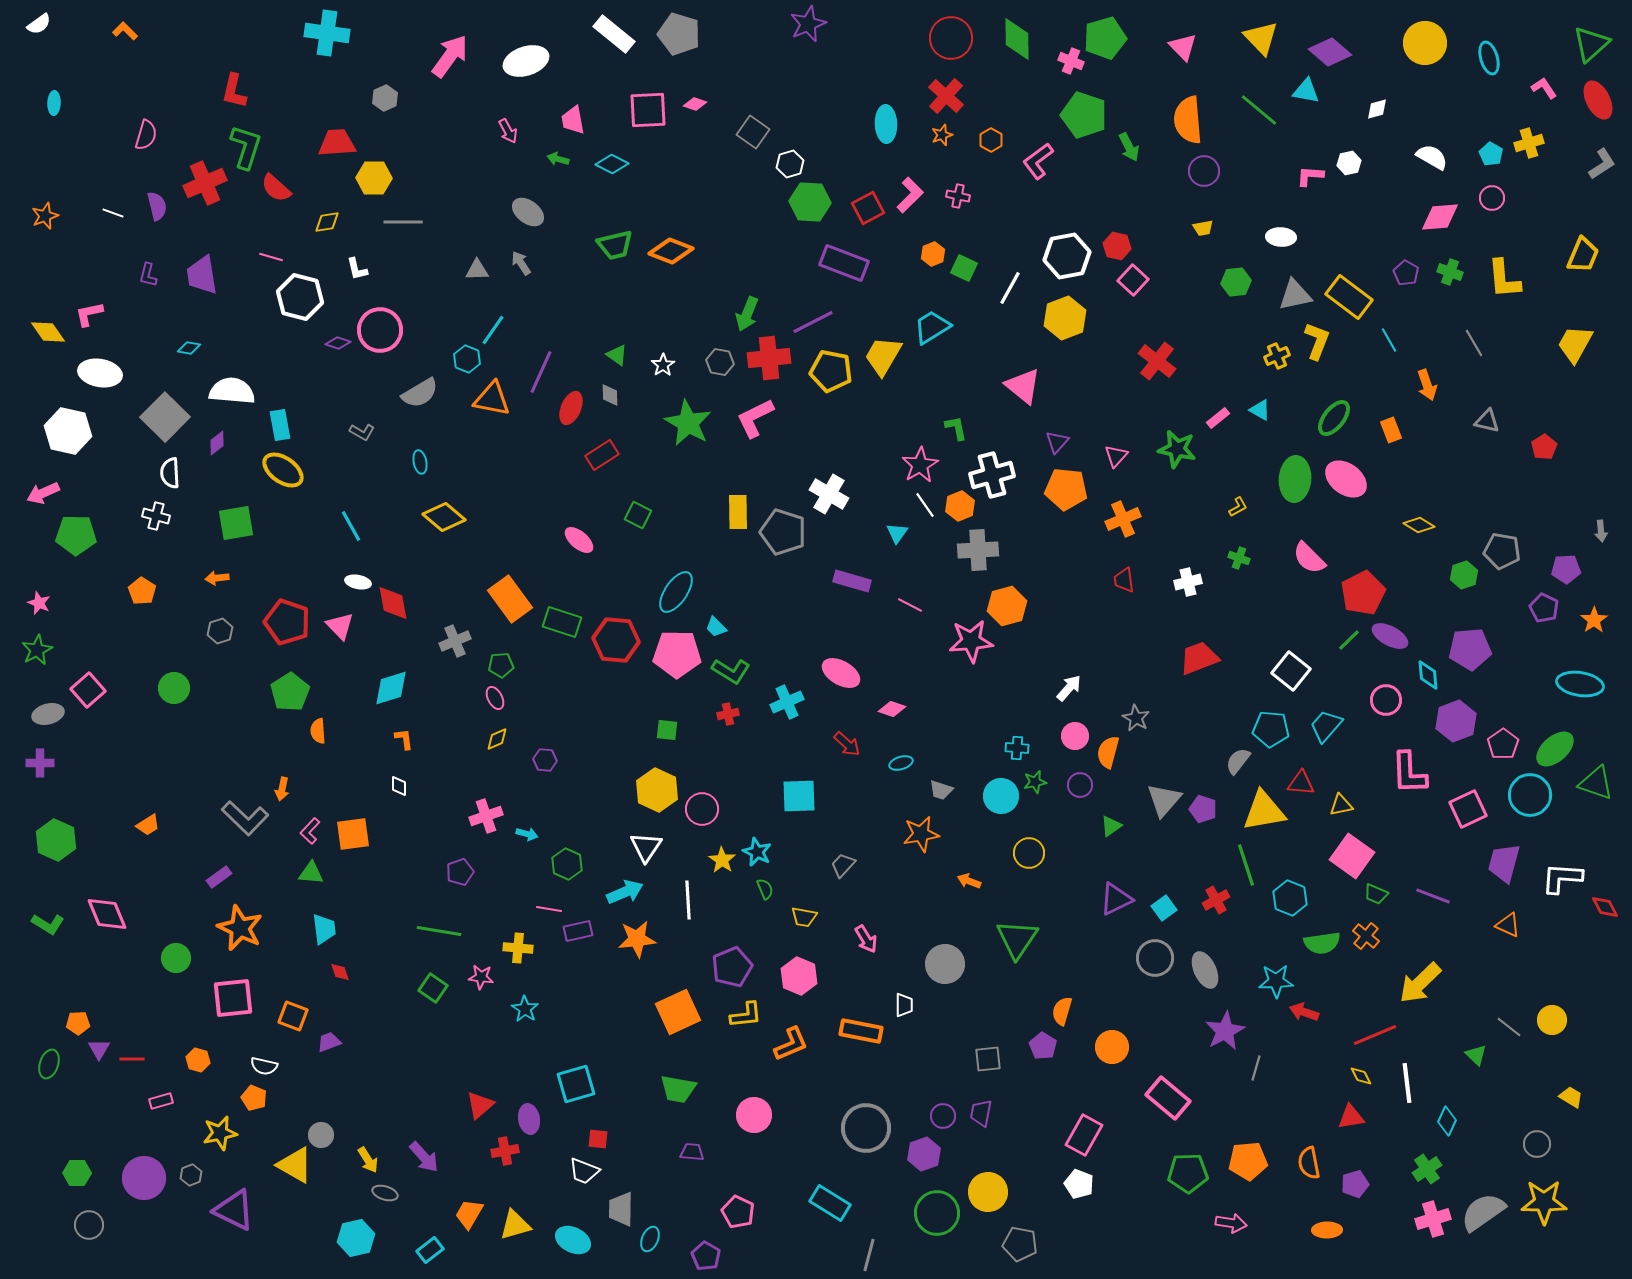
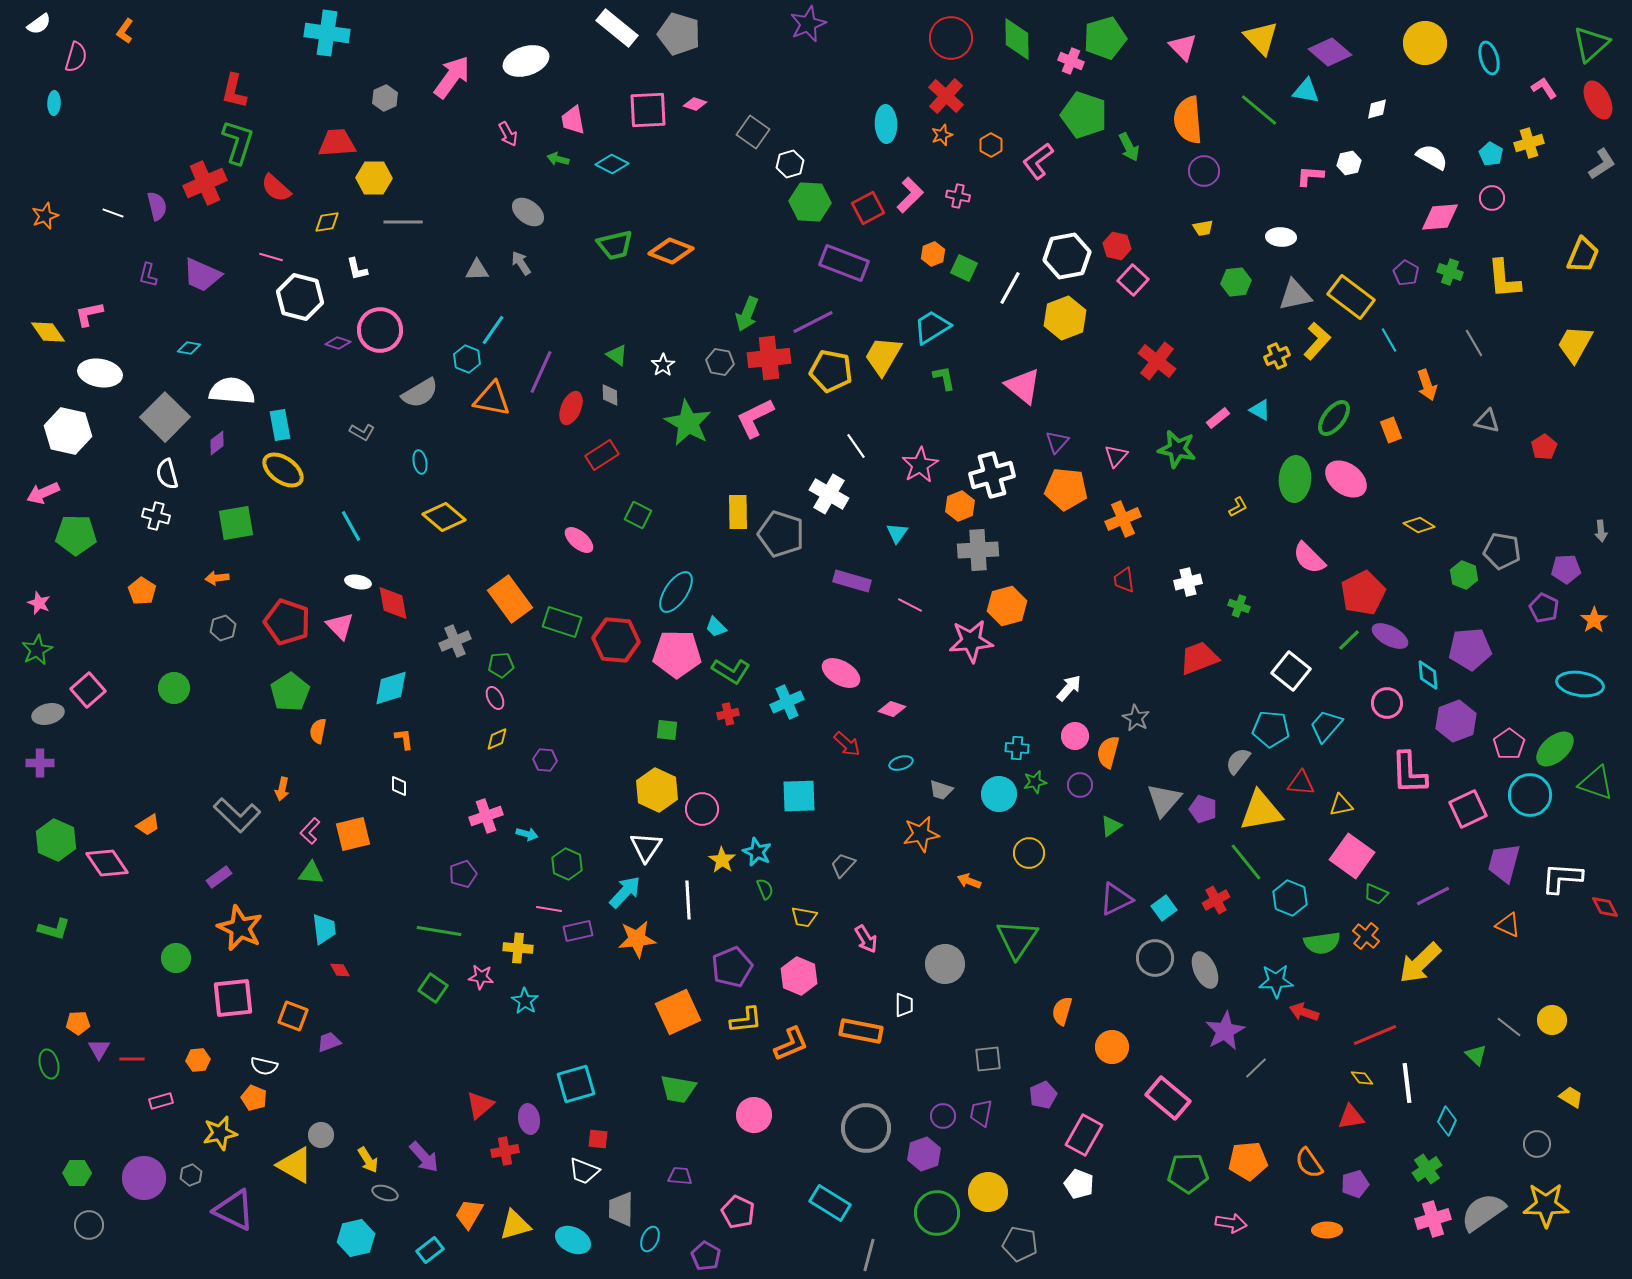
orange L-shape at (125, 31): rotated 100 degrees counterclockwise
white rectangle at (614, 34): moved 3 px right, 6 px up
pink arrow at (450, 56): moved 2 px right, 21 px down
pink arrow at (508, 131): moved 3 px down
pink semicircle at (146, 135): moved 70 px left, 78 px up
orange hexagon at (991, 140): moved 5 px down
green L-shape at (246, 147): moved 8 px left, 5 px up
purple trapezoid at (202, 275): rotated 57 degrees counterclockwise
yellow rectangle at (1349, 297): moved 2 px right
yellow L-shape at (1317, 341): rotated 21 degrees clockwise
green L-shape at (956, 428): moved 12 px left, 50 px up
white semicircle at (170, 473): moved 3 px left, 1 px down; rotated 12 degrees counterclockwise
white line at (925, 505): moved 69 px left, 59 px up
gray pentagon at (783, 532): moved 2 px left, 2 px down
green cross at (1239, 558): moved 48 px down
green hexagon at (1464, 575): rotated 20 degrees counterclockwise
gray hexagon at (220, 631): moved 3 px right, 3 px up
pink circle at (1386, 700): moved 1 px right, 3 px down
orange semicircle at (318, 731): rotated 15 degrees clockwise
pink pentagon at (1503, 744): moved 6 px right
cyan circle at (1001, 796): moved 2 px left, 2 px up
yellow triangle at (1264, 811): moved 3 px left
gray L-shape at (245, 818): moved 8 px left, 3 px up
orange square at (353, 834): rotated 6 degrees counterclockwise
green line at (1246, 865): moved 3 px up; rotated 21 degrees counterclockwise
purple pentagon at (460, 872): moved 3 px right, 2 px down
cyan arrow at (625, 892): rotated 24 degrees counterclockwise
purple line at (1433, 896): rotated 48 degrees counterclockwise
pink diamond at (107, 914): moved 51 px up; rotated 12 degrees counterclockwise
green L-shape at (48, 924): moved 6 px right, 5 px down; rotated 16 degrees counterclockwise
red diamond at (340, 972): moved 2 px up; rotated 10 degrees counterclockwise
yellow arrow at (1420, 983): moved 20 px up
cyan star at (525, 1009): moved 8 px up
yellow L-shape at (746, 1015): moved 5 px down
purple pentagon at (1043, 1046): moved 49 px down; rotated 16 degrees clockwise
orange hexagon at (198, 1060): rotated 20 degrees counterclockwise
green ellipse at (49, 1064): rotated 32 degrees counterclockwise
gray line at (1256, 1068): rotated 30 degrees clockwise
yellow diamond at (1361, 1076): moved 1 px right, 2 px down; rotated 10 degrees counterclockwise
purple trapezoid at (692, 1152): moved 12 px left, 24 px down
orange semicircle at (1309, 1163): rotated 24 degrees counterclockwise
yellow star at (1544, 1202): moved 2 px right, 3 px down
